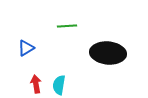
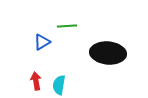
blue triangle: moved 16 px right, 6 px up
red arrow: moved 3 px up
